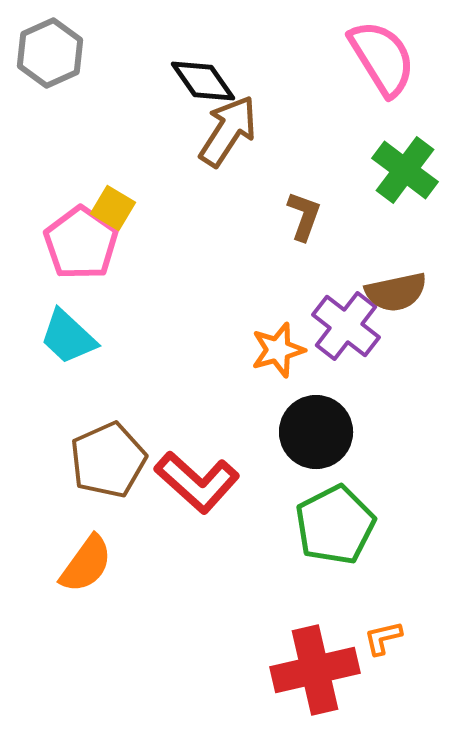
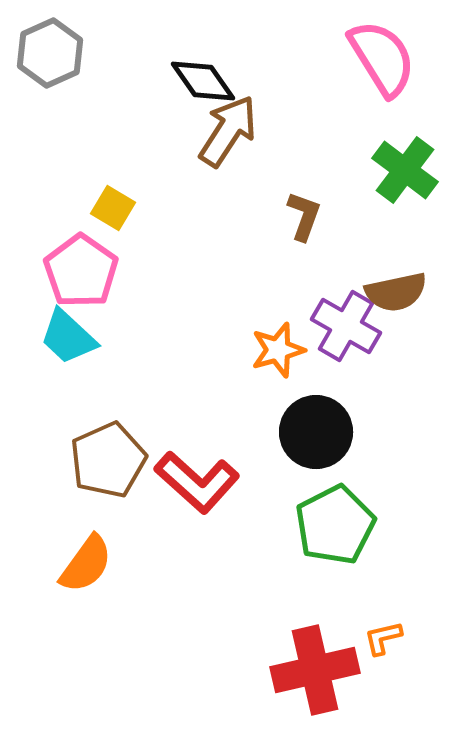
pink pentagon: moved 28 px down
purple cross: rotated 8 degrees counterclockwise
